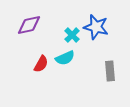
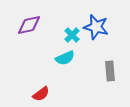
red semicircle: moved 30 px down; rotated 24 degrees clockwise
